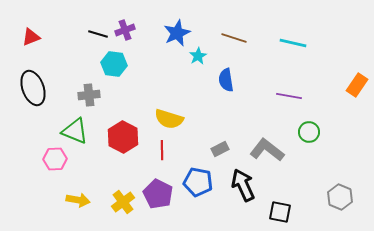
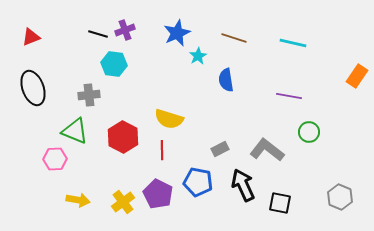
orange rectangle: moved 9 px up
black square: moved 9 px up
